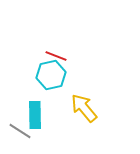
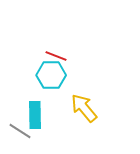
cyan hexagon: rotated 12 degrees clockwise
